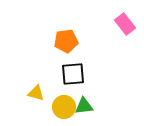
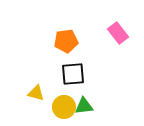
pink rectangle: moved 7 px left, 9 px down
